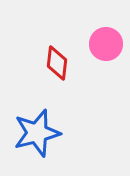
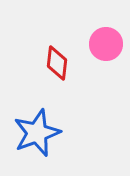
blue star: rotated 6 degrees counterclockwise
